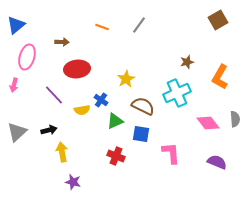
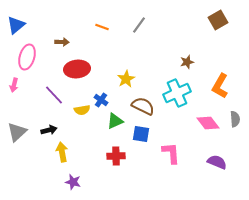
orange L-shape: moved 9 px down
red cross: rotated 24 degrees counterclockwise
